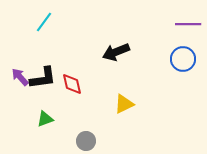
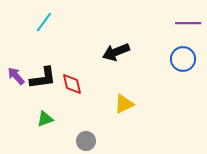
purple line: moved 1 px up
purple arrow: moved 4 px left, 1 px up
